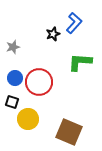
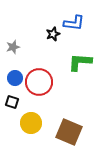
blue L-shape: rotated 55 degrees clockwise
yellow circle: moved 3 px right, 4 px down
